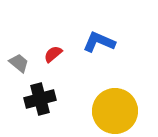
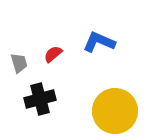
gray trapezoid: rotated 35 degrees clockwise
